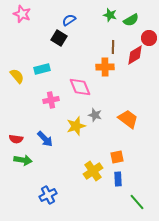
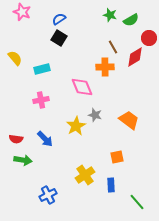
pink star: moved 2 px up
blue semicircle: moved 10 px left, 1 px up
brown line: rotated 32 degrees counterclockwise
red diamond: moved 2 px down
yellow semicircle: moved 2 px left, 18 px up
pink diamond: moved 2 px right
pink cross: moved 10 px left
orange trapezoid: moved 1 px right, 1 px down
yellow star: rotated 12 degrees counterclockwise
yellow cross: moved 8 px left, 4 px down
blue rectangle: moved 7 px left, 6 px down
